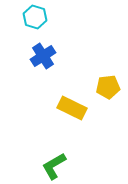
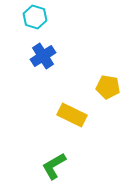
yellow pentagon: rotated 15 degrees clockwise
yellow rectangle: moved 7 px down
